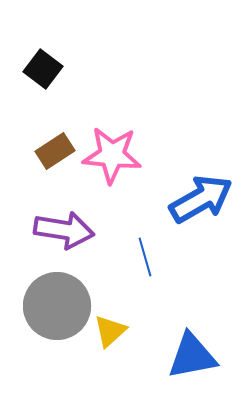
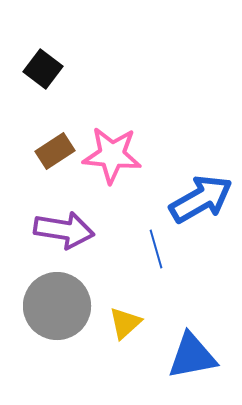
blue line: moved 11 px right, 8 px up
yellow triangle: moved 15 px right, 8 px up
